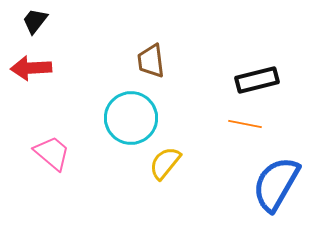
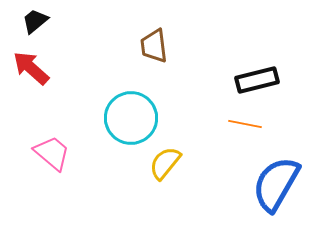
black trapezoid: rotated 12 degrees clockwise
brown trapezoid: moved 3 px right, 15 px up
red arrow: rotated 45 degrees clockwise
